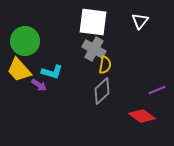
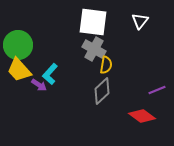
green circle: moved 7 px left, 4 px down
yellow semicircle: moved 1 px right
cyan L-shape: moved 2 px left, 2 px down; rotated 115 degrees clockwise
